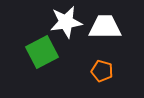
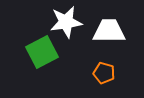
white trapezoid: moved 4 px right, 4 px down
orange pentagon: moved 2 px right, 2 px down
